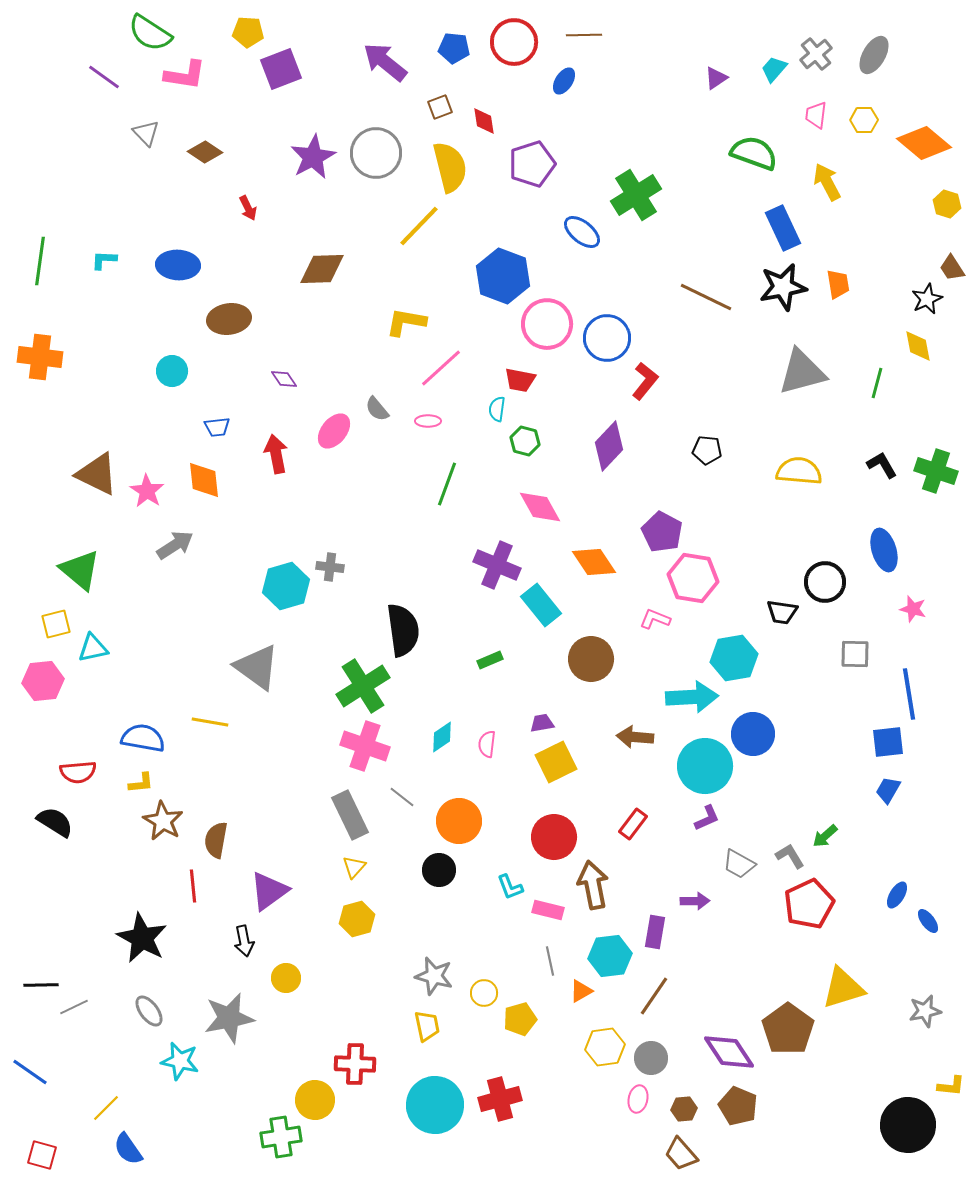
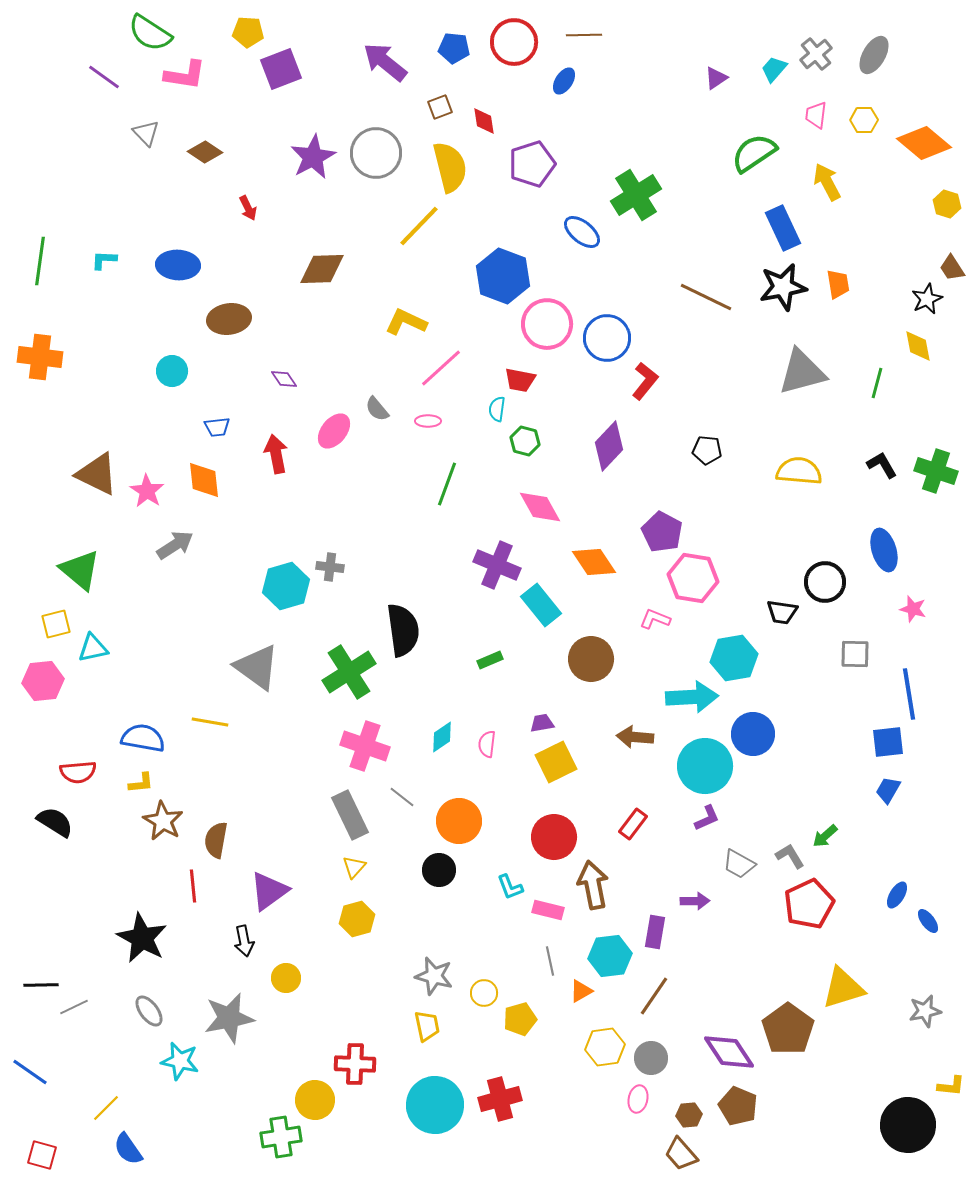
green semicircle at (754, 153): rotated 54 degrees counterclockwise
yellow L-shape at (406, 322): rotated 15 degrees clockwise
green cross at (363, 686): moved 14 px left, 14 px up
brown hexagon at (684, 1109): moved 5 px right, 6 px down
